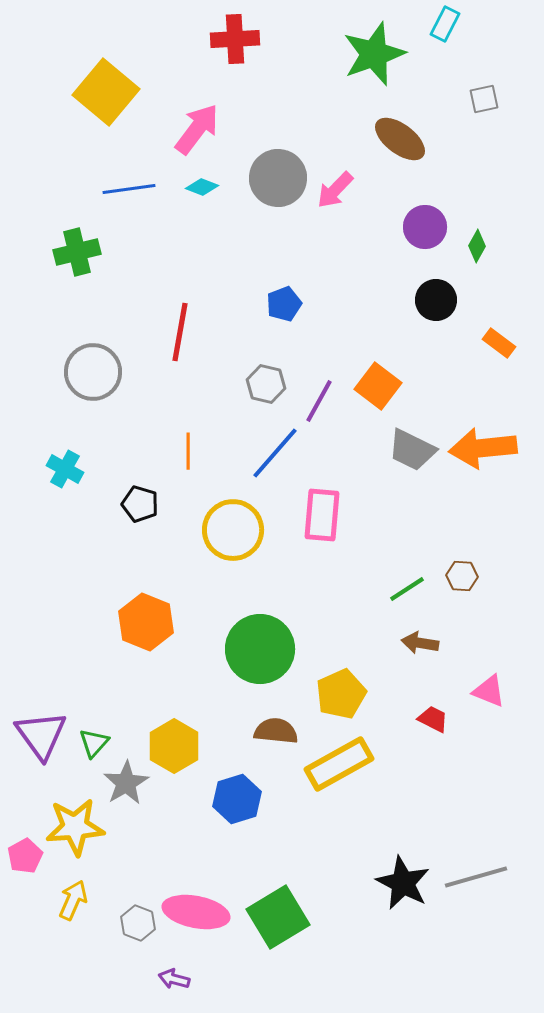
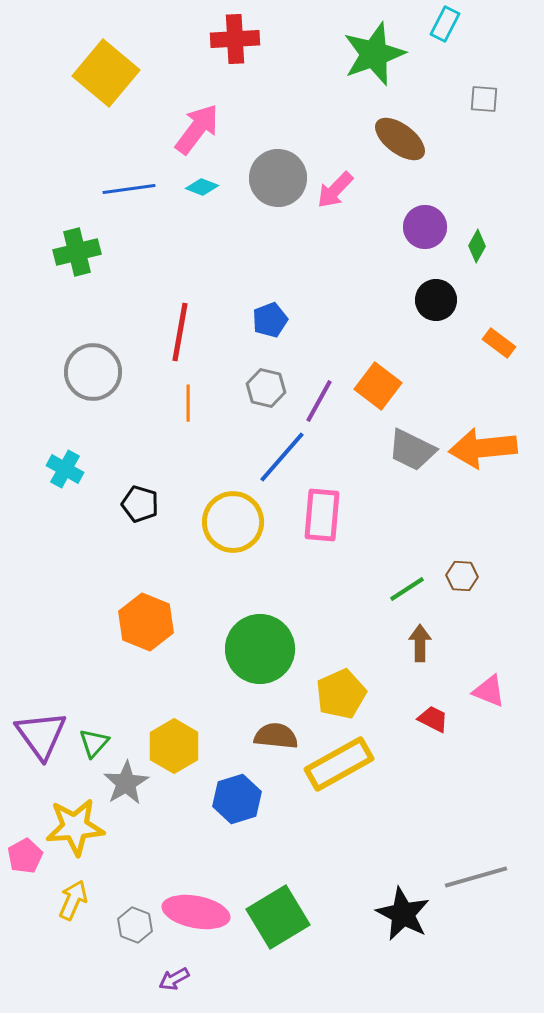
yellow square at (106, 92): moved 19 px up
gray square at (484, 99): rotated 16 degrees clockwise
blue pentagon at (284, 304): moved 14 px left, 16 px down
gray hexagon at (266, 384): moved 4 px down
orange line at (188, 451): moved 48 px up
blue line at (275, 453): moved 7 px right, 4 px down
yellow circle at (233, 530): moved 8 px up
brown arrow at (420, 643): rotated 81 degrees clockwise
brown semicircle at (276, 731): moved 5 px down
black star at (403, 883): moved 31 px down
gray hexagon at (138, 923): moved 3 px left, 2 px down
purple arrow at (174, 979): rotated 44 degrees counterclockwise
